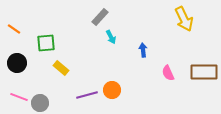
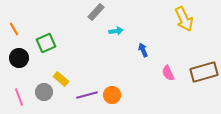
gray rectangle: moved 4 px left, 5 px up
orange line: rotated 24 degrees clockwise
cyan arrow: moved 5 px right, 6 px up; rotated 72 degrees counterclockwise
green square: rotated 18 degrees counterclockwise
blue arrow: rotated 16 degrees counterclockwise
black circle: moved 2 px right, 5 px up
yellow rectangle: moved 11 px down
brown rectangle: rotated 16 degrees counterclockwise
orange circle: moved 5 px down
pink line: rotated 48 degrees clockwise
gray circle: moved 4 px right, 11 px up
